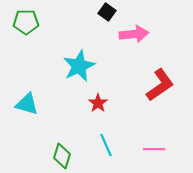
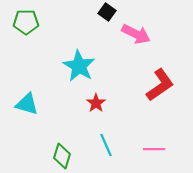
pink arrow: moved 2 px right; rotated 32 degrees clockwise
cyan star: rotated 16 degrees counterclockwise
red star: moved 2 px left
